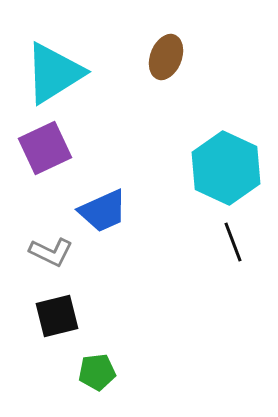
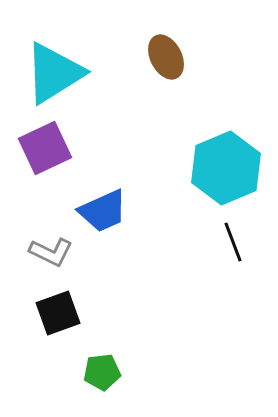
brown ellipse: rotated 48 degrees counterclockwise
cyan hexagon: rotated 12 degrees clockwise
black square: moved 1 px right, 3 px up; rotated 6 degrees counterclockwise
green pentagon: moved 5 px right
